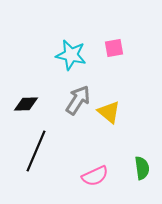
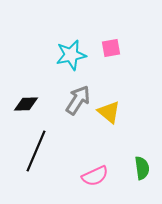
pink square: moved 3 px left
cyan star: rotated 24 degrees counterclockwise
